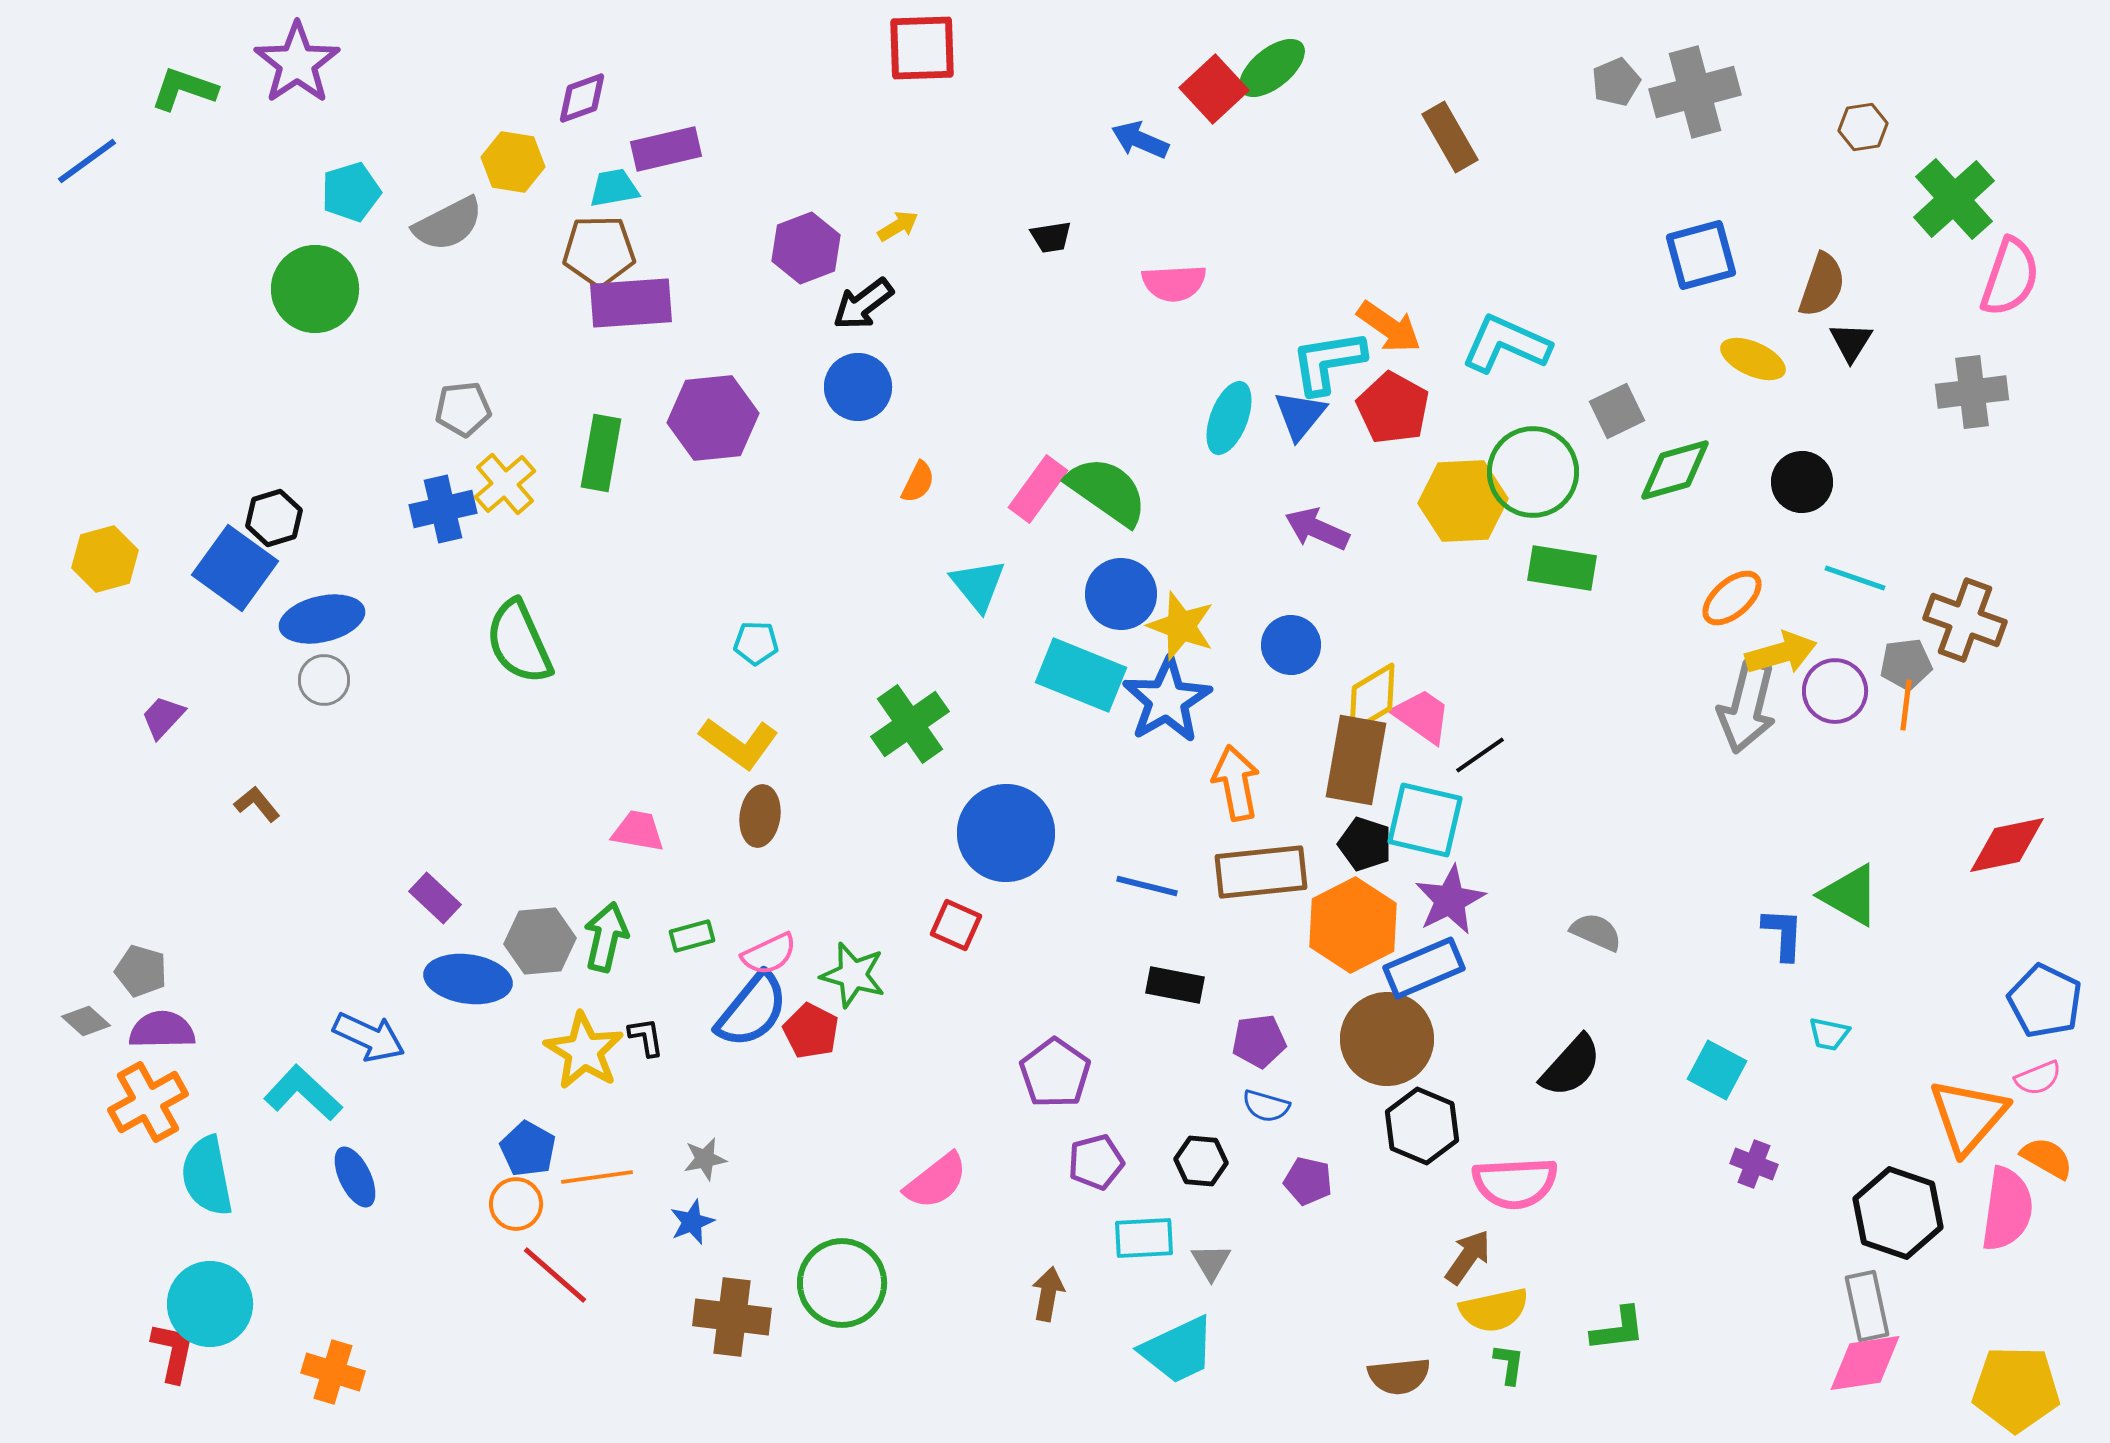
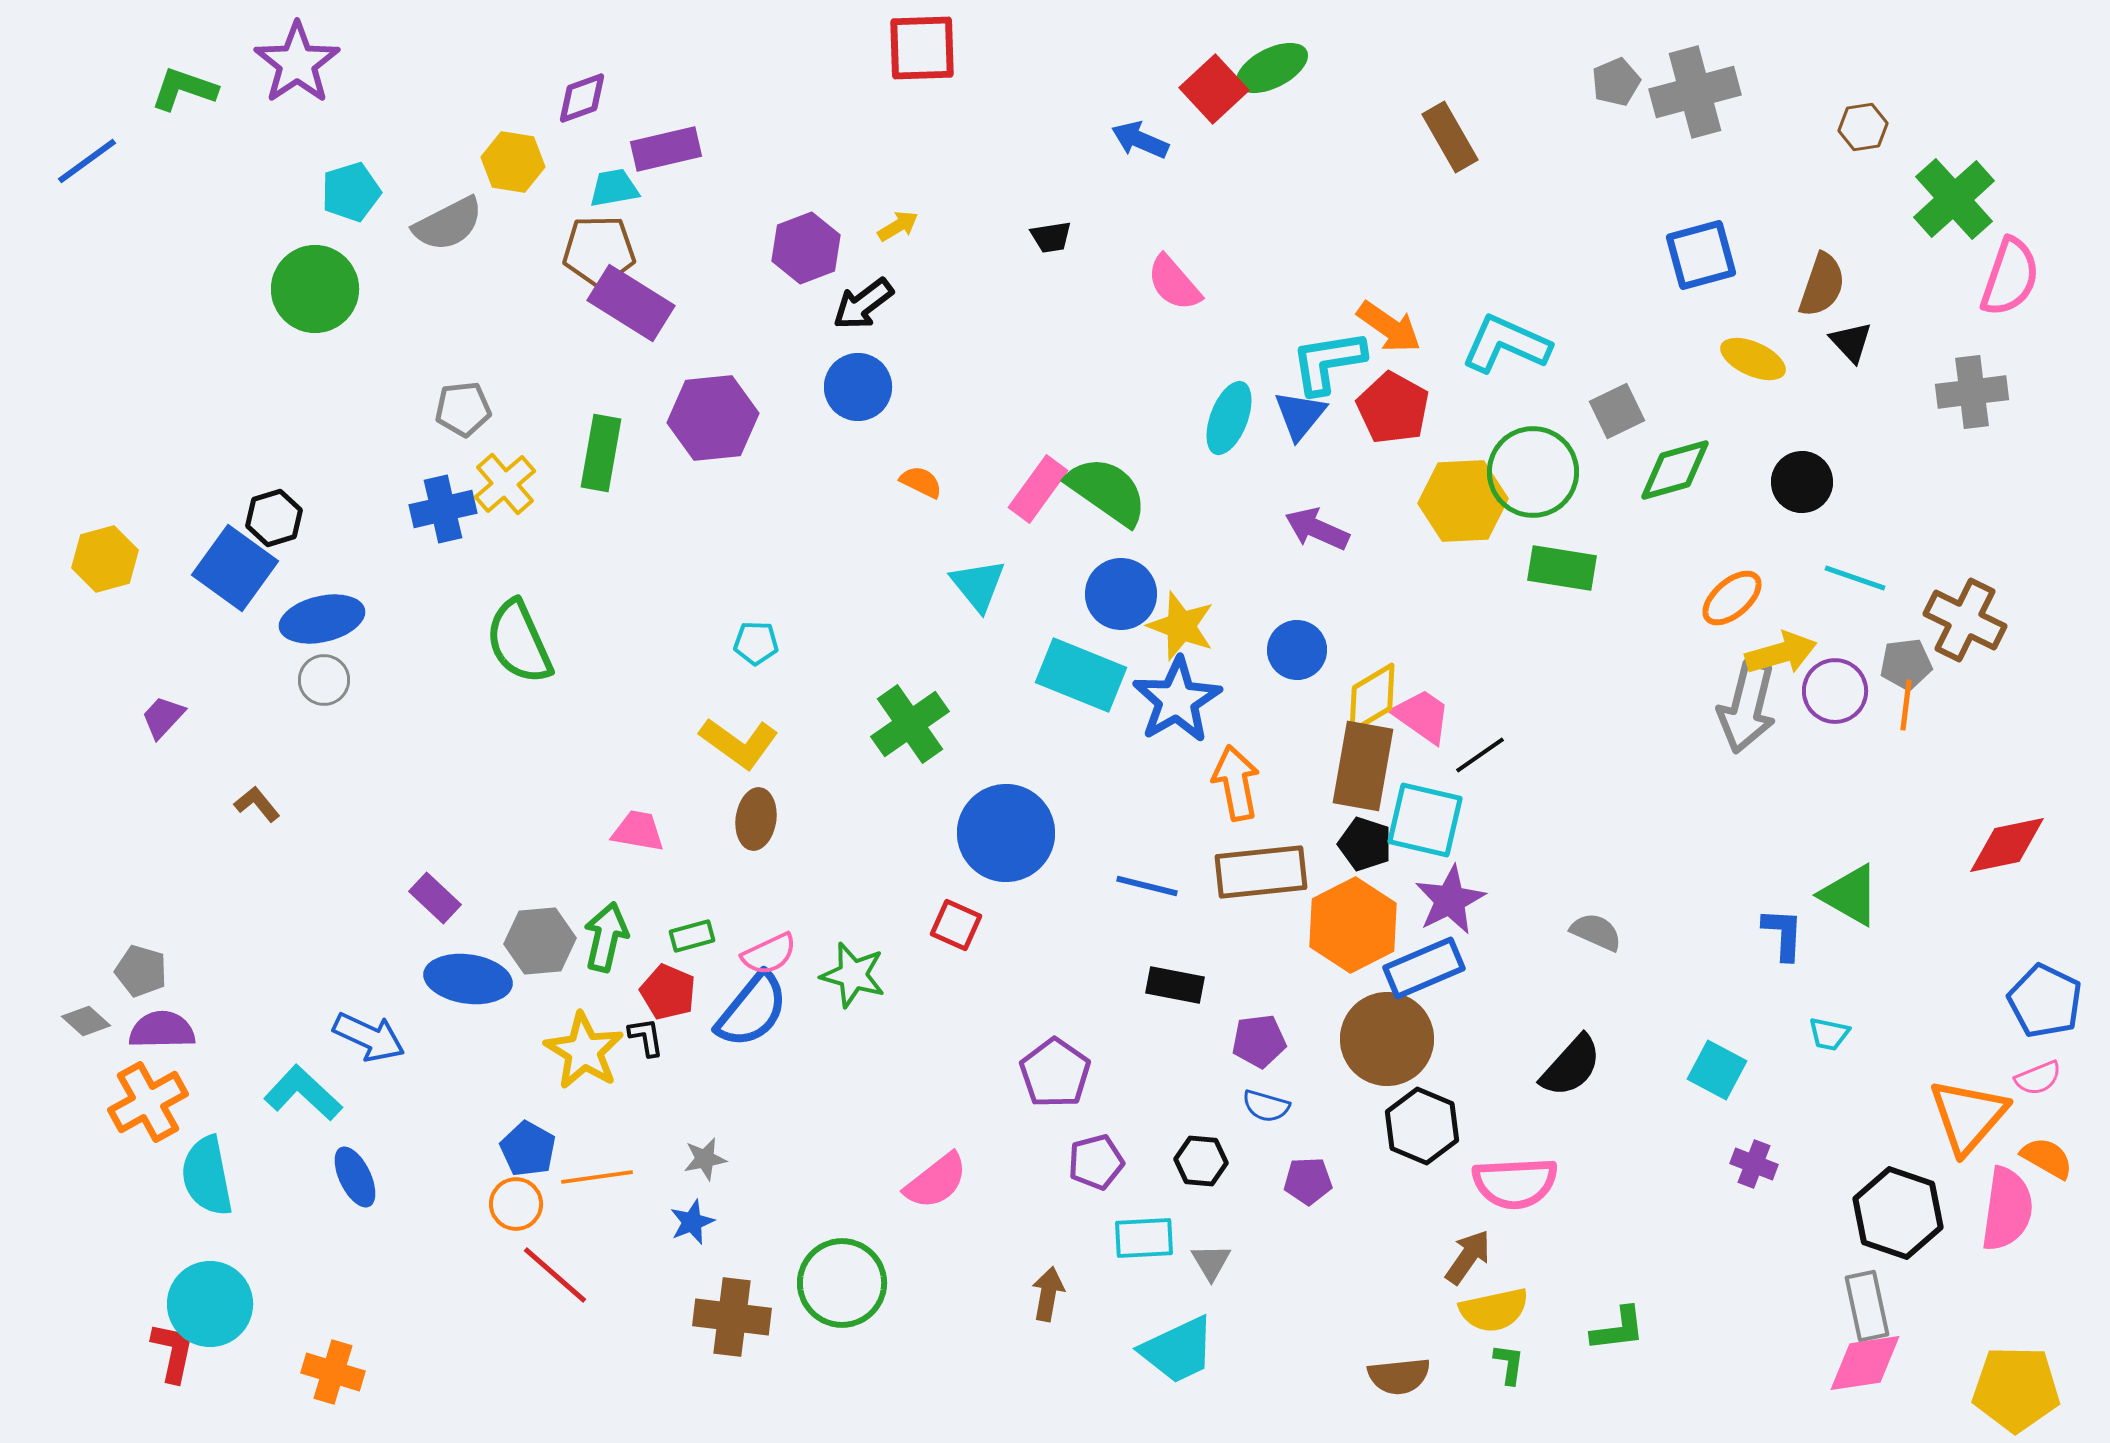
green ellipse at (1272, 68): rotated 12 degrees clockwise
pink semicircle at (1174, 283): rotated 52 degrees clockwise
purple rectangle at (631, 303): rotated 36 degrees clockwise
black triangle at (1851, 342): rotated 15 degrees counterclockwise
orange semicircle at (918, 482): moved 3 px right; rotated 90 degrees counterclockwise
brown cross at (1965, 620): rotated 6 degrees clockwise
blue circle at (1291, 645): moved 6 px right, 5 px down
blue star at (1167, 700): moved 10 px right
brown rectangle at (1356, 760): moved 7 px right, 6 px down
brown ellipse at (760, 816): moved 4 px left, 3 px down
red pentagon at (811, 1031): moved 143 px left, 39 px up; rotated 4 degrees counterclockwise
purple pentagon at (1308, 1181): rotated 15 degrees counterclockwise
